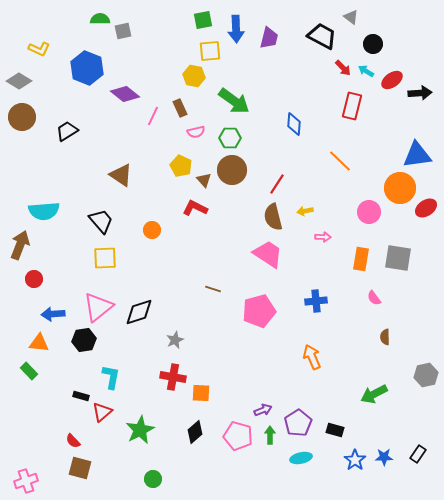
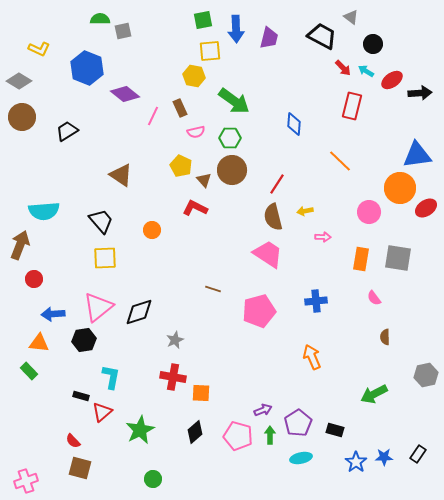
blue star at (355, 460): moved 1 px right, 2 px down
